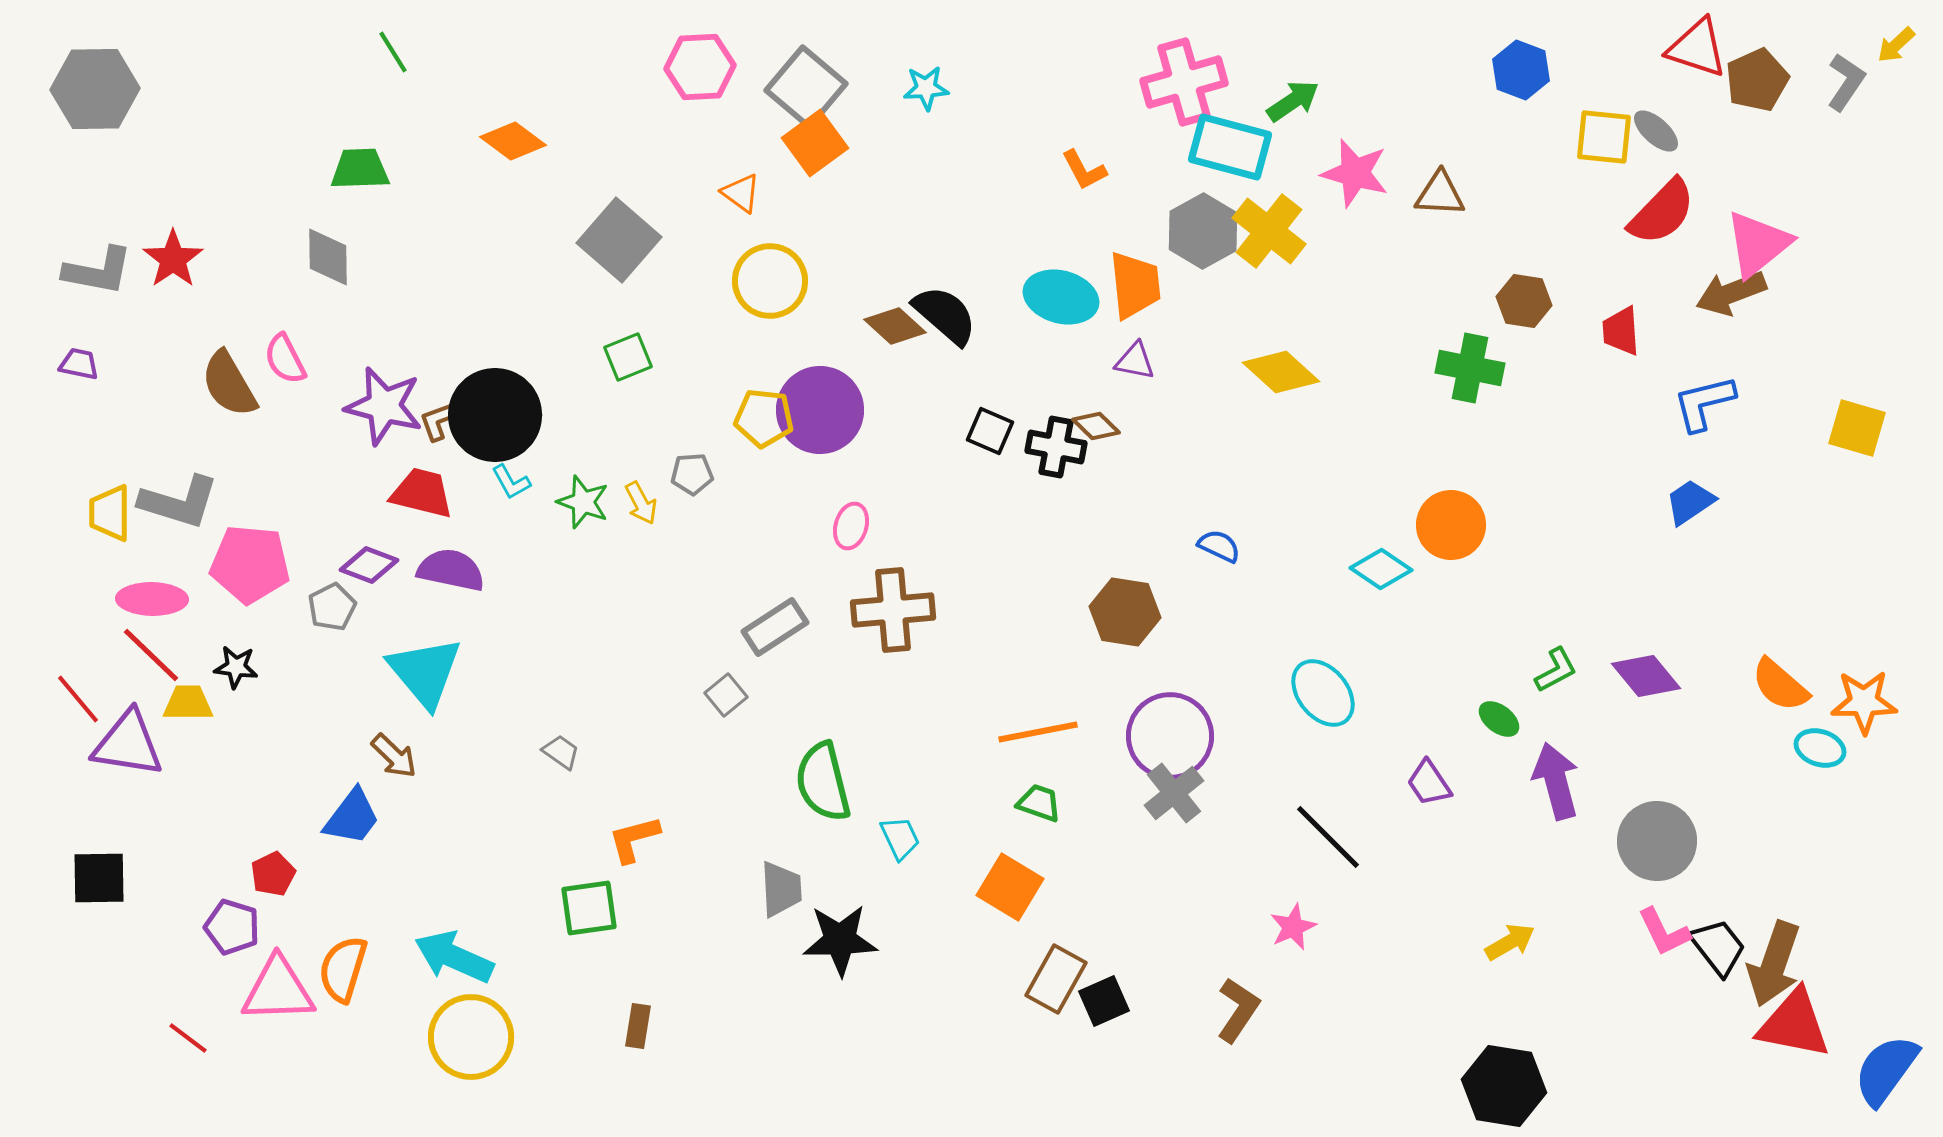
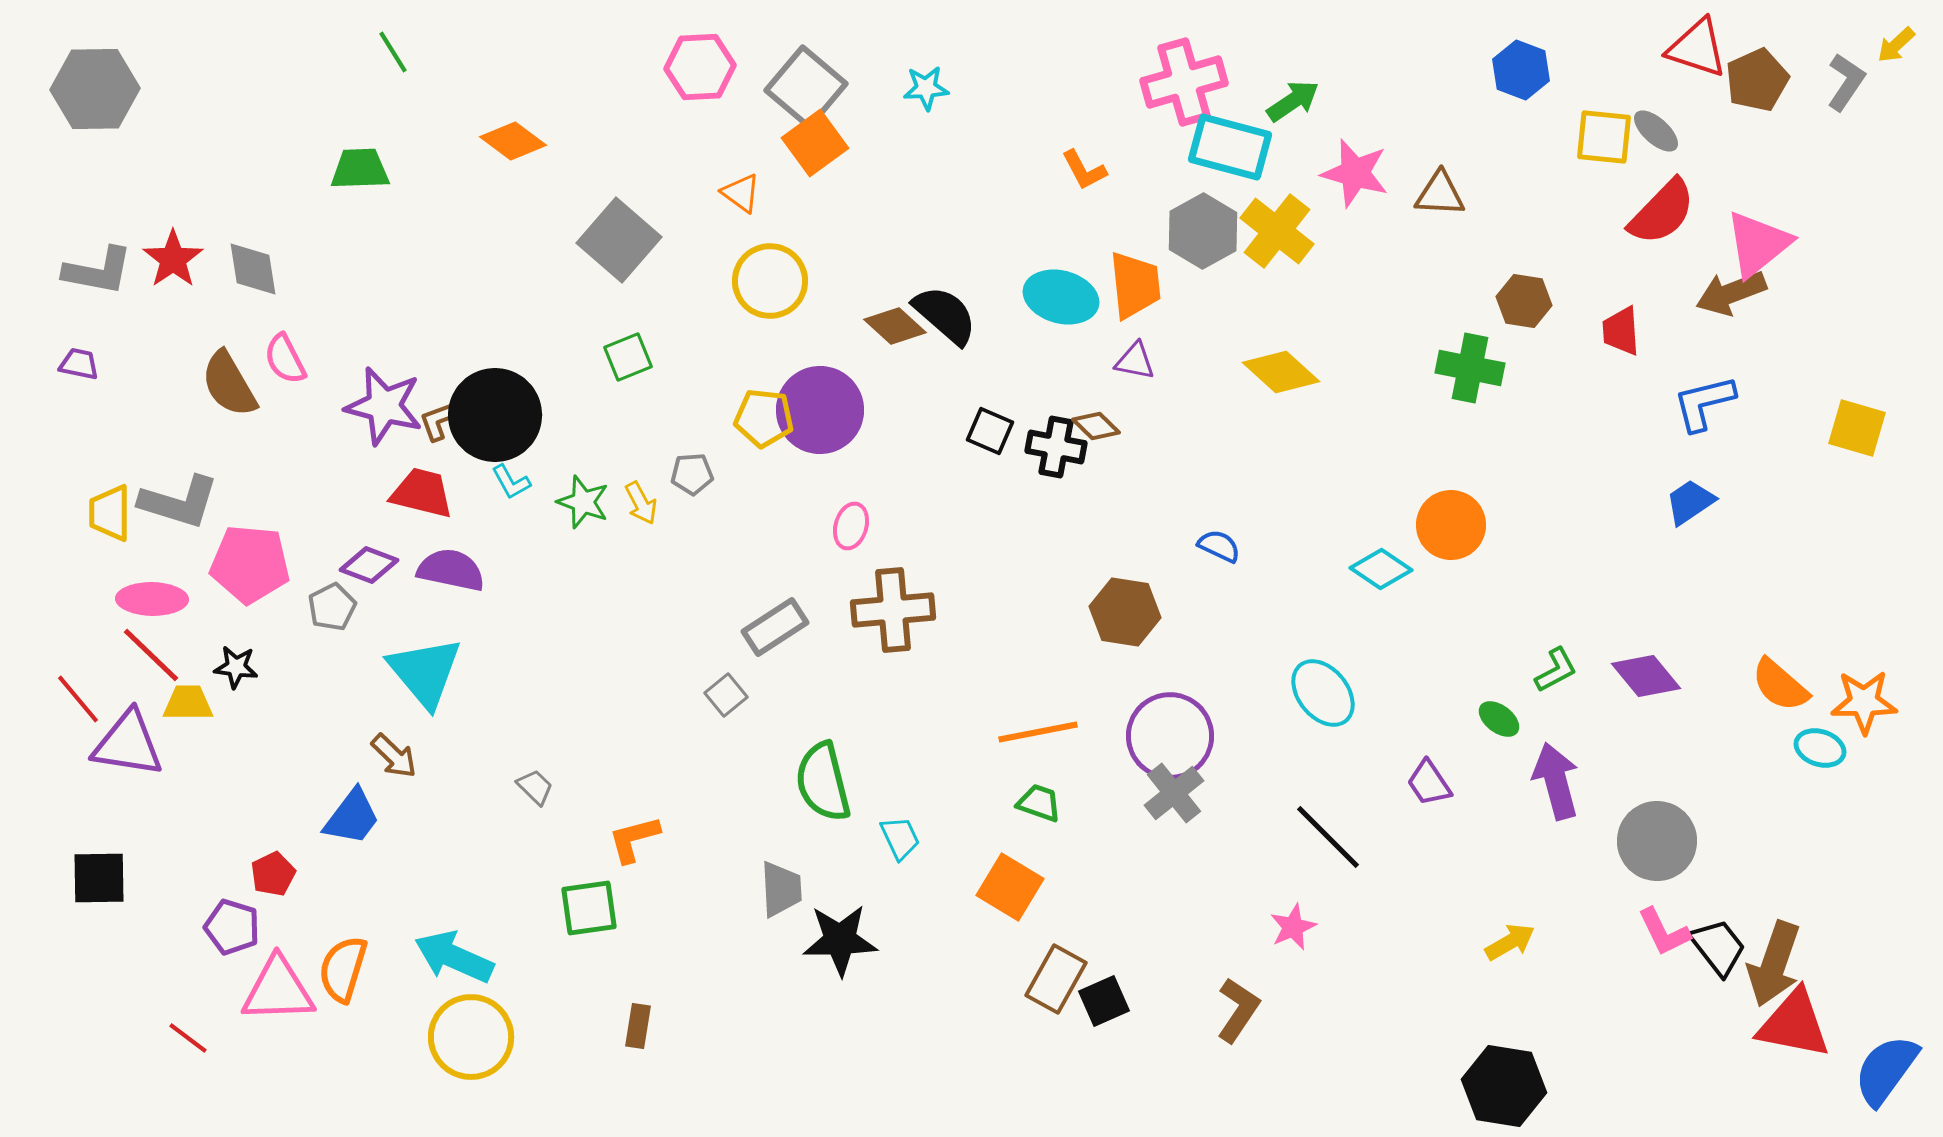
yellow cross at (1269, 231): moved 8 px right
gray diamond at (328, 257): moved 75 px left, 12 px down; rotated 8 degrees counterclockwise
gray trapezoid at (561, 752): moved 26 px left, 35 px down; rotated 9 degrees clockwise
